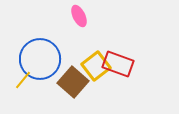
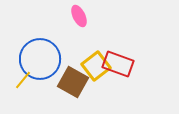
brown square: rotated 12 degrees counterclockwise
